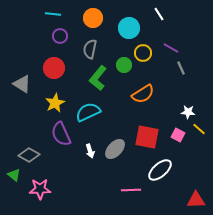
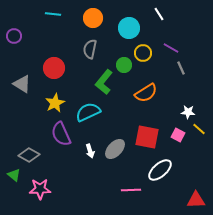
purple circle: moved 46 px left
green L-shape: moved 6 px right, 4 px down
orange semicircle: moved 3 px right, 1 px up
